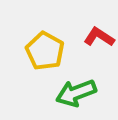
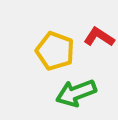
yellow pentagon: moved 10 px right; rotated 9 degrees counterclockwise
